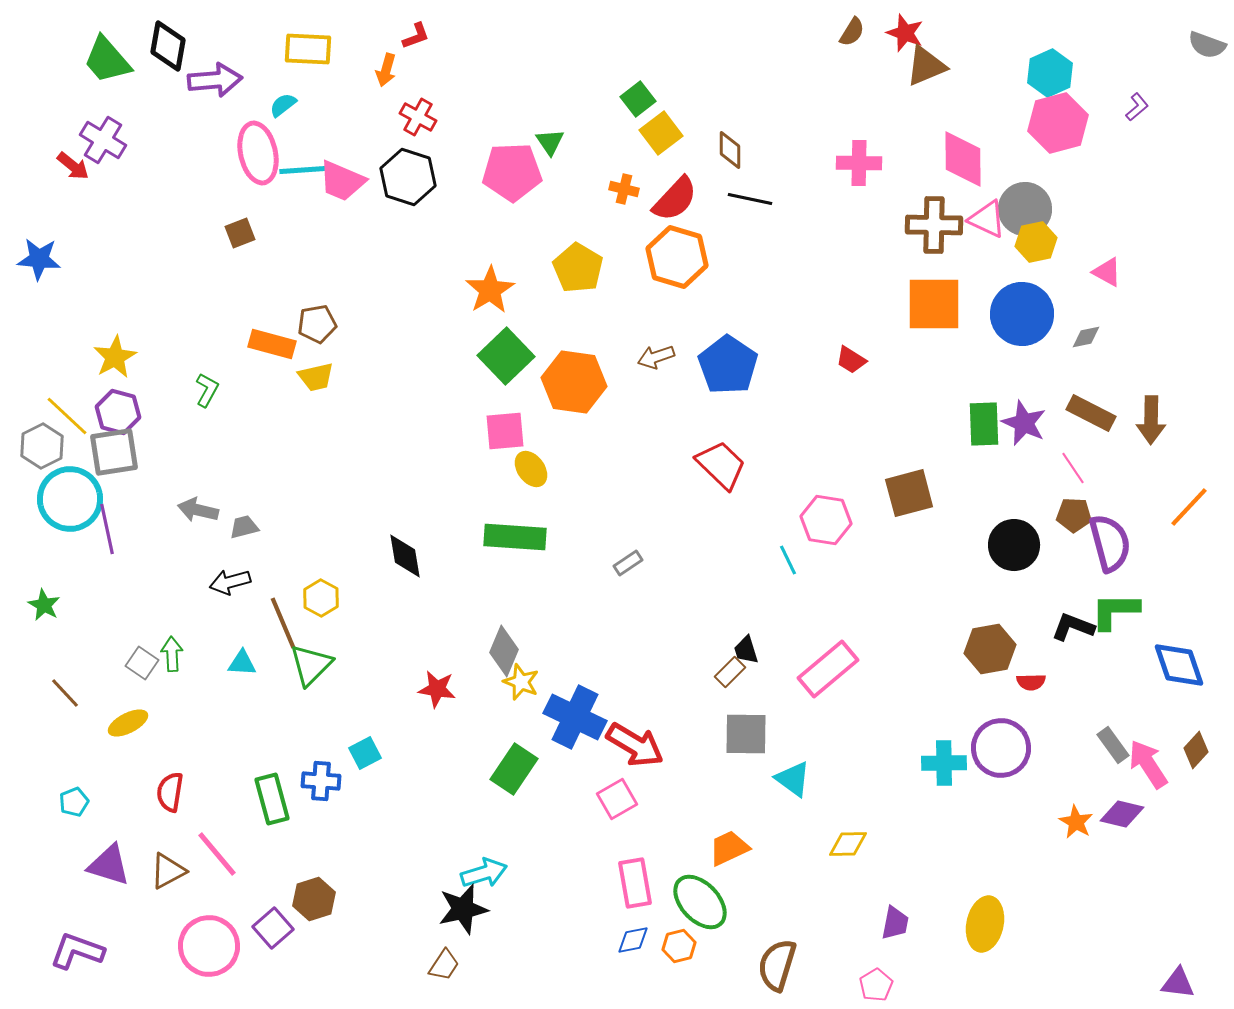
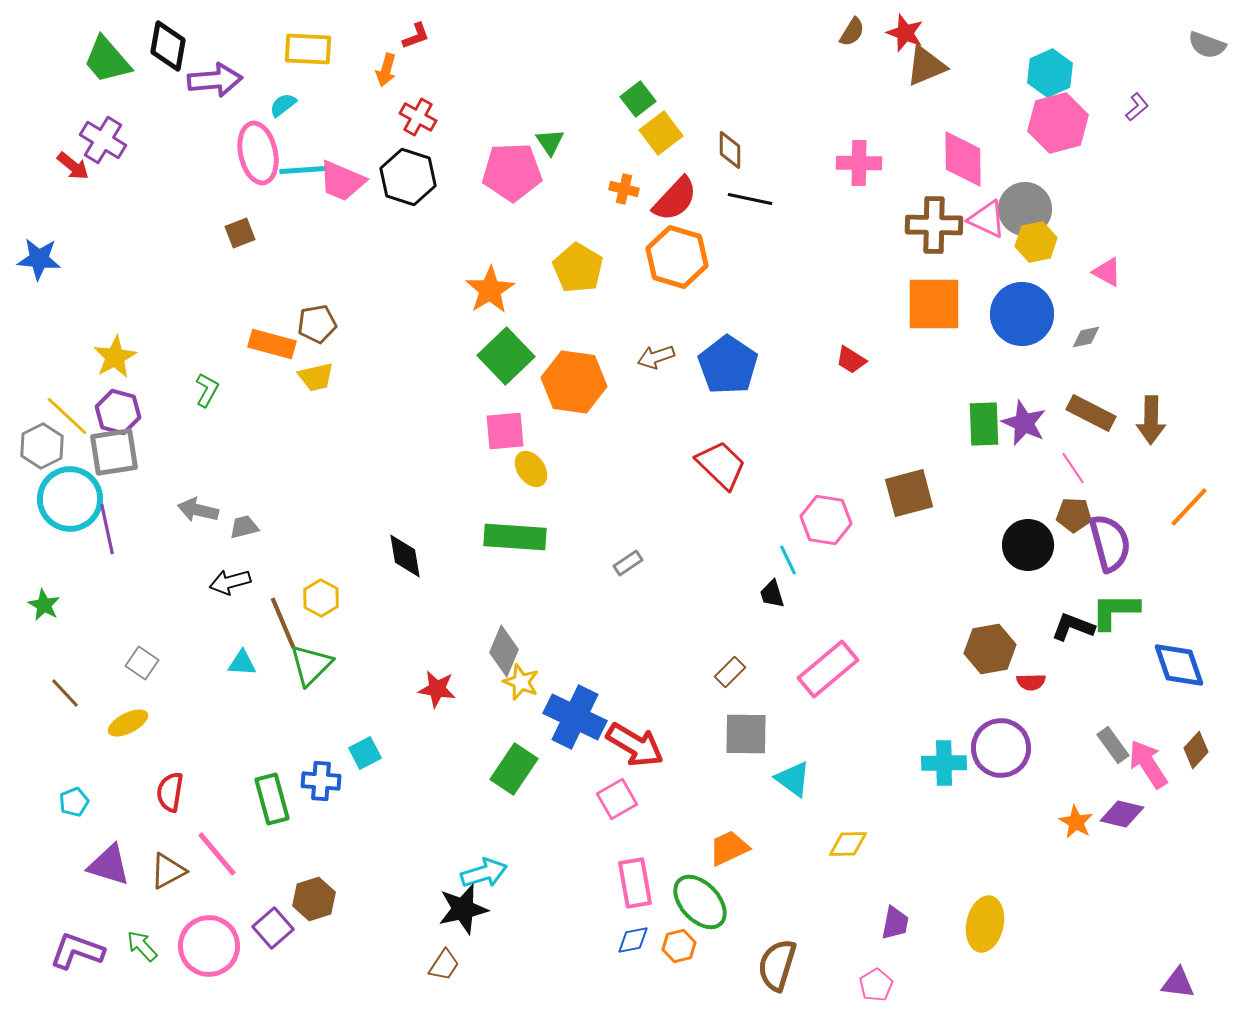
black circle at (1014, 545): moved 14 px right
black trapezoid at (746, 650): moved 26 px right, 56 px up
green arrow at (172, 654): moved 30 px left, 292 px down; rotated 40 degrees counterclockwise
